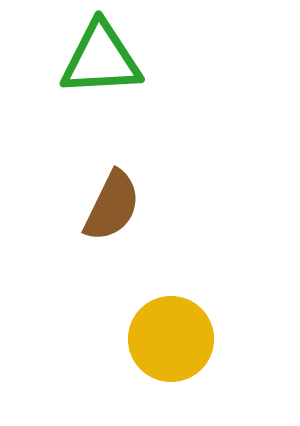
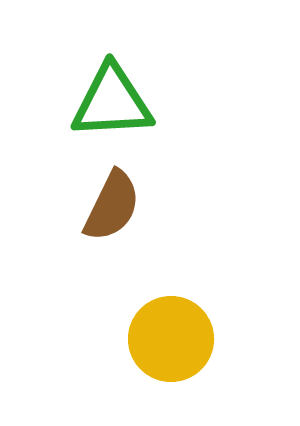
green triangle: moved 11 px right, 43 px down
